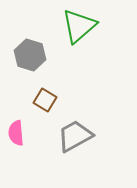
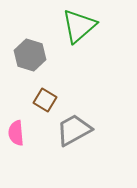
gray trapezoid: moved 1 px left, 6 px up
